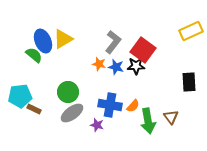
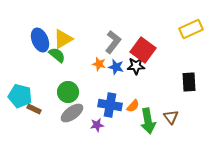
yellow rectangle: moved 2 px up
blue ellipse: moved 3 px left, 1 px up
green semicircle: moved 23 px right
cyan pentagon: rotated 20 degrees clockwise
purple star: rotated 24 degrees counterclockwise
